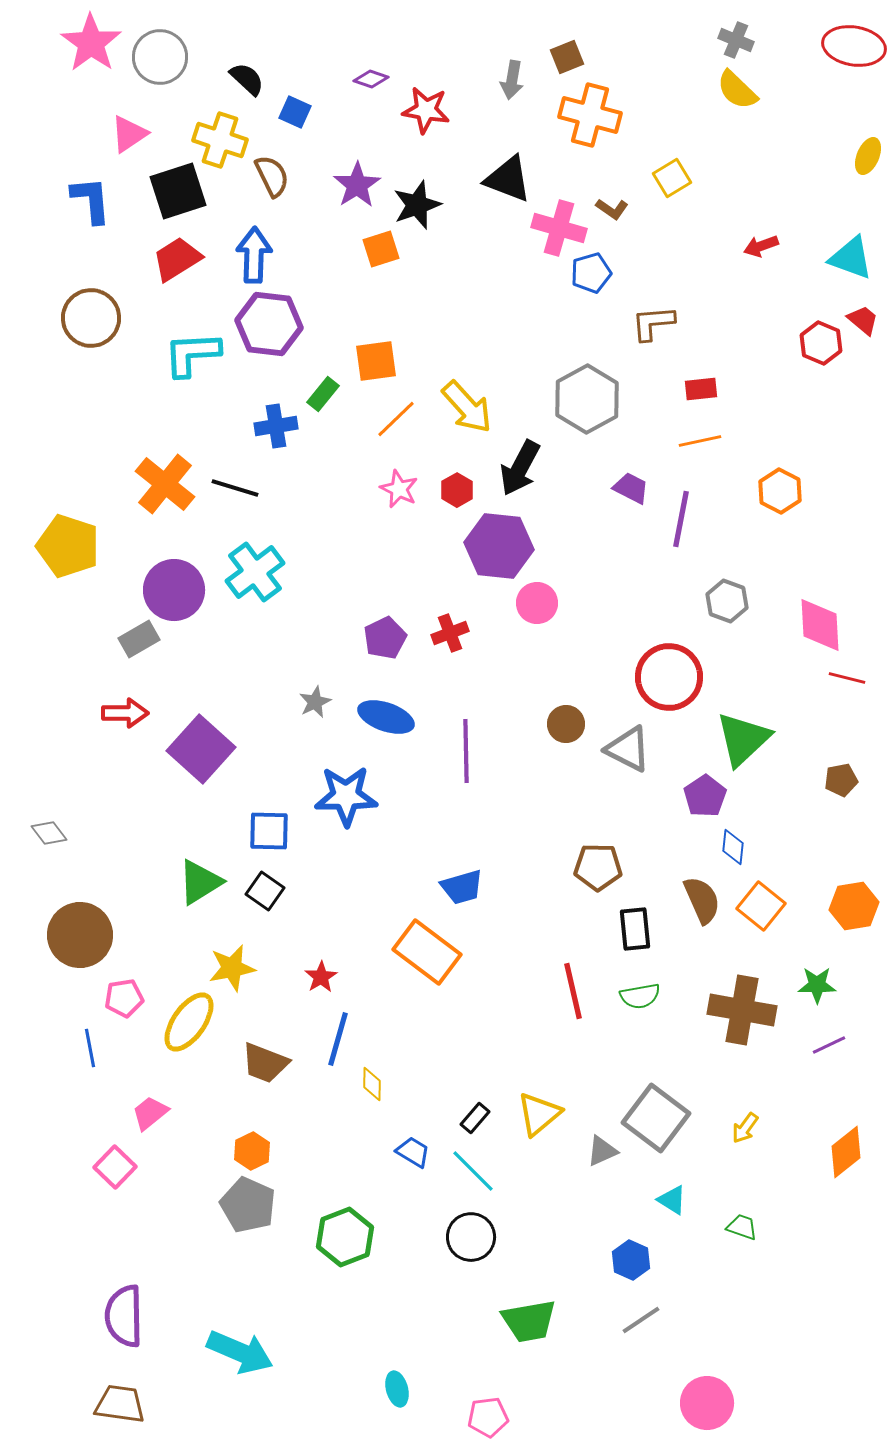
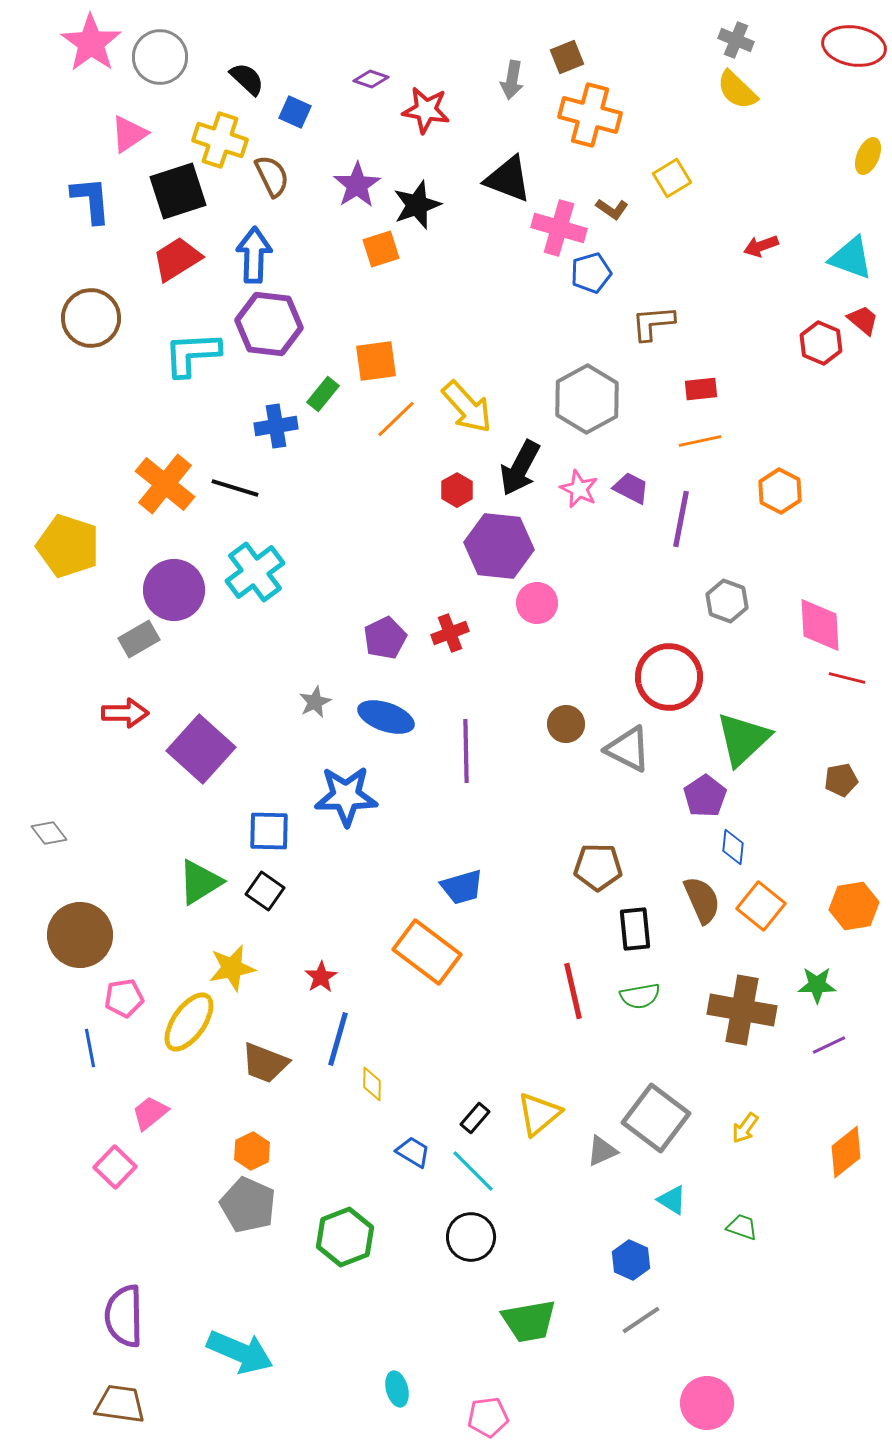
pink star at (399, 489): moved 180 px right
